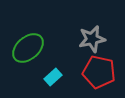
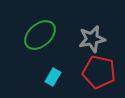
green ellipse: moved 12 px right, 13 px up
cyan rectangle: rotated 18 degrees counterclockwise
